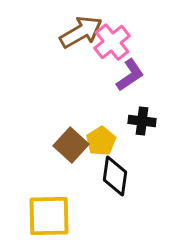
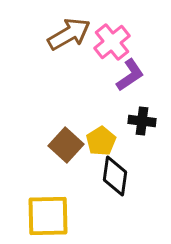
brown arrow: moved 12 px left, 2 px down
brown square: moved 5 px left
yellow square: moved 1 px left
